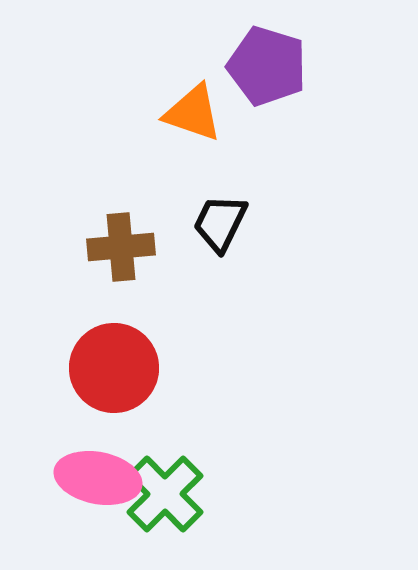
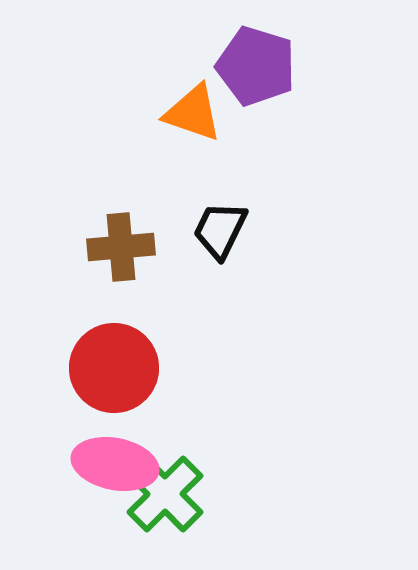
purple pentagon: moved 11 px left
black trapezoid: moved 7 px down
pink ellipse: moved 17 px right, 14 px up
